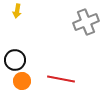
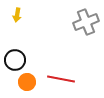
yellow arrow: moved 4 px down
orange circle: moved 5 px right, 1 px down
